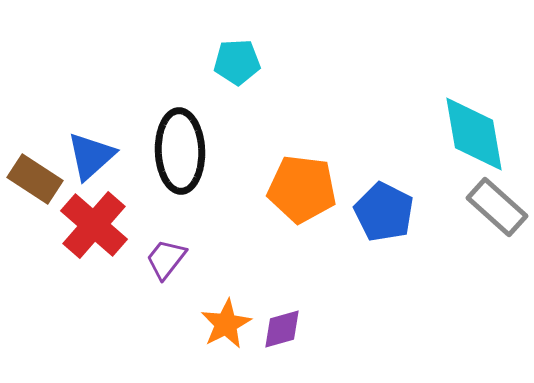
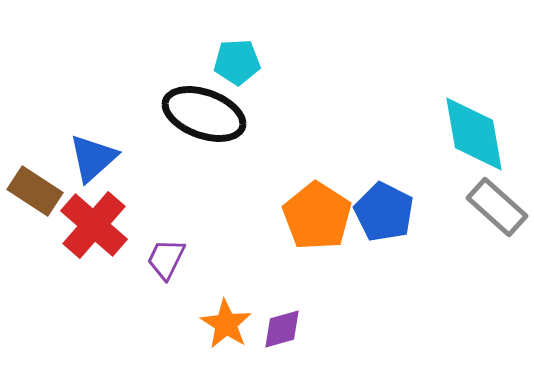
black ellipse: moved 24 px right, 37 px up; rotated 68 degrees counterclockwise
blue triangle: moved 2 px right, 2 px down
brown rectangle: moved 12 px down
orange pentagon: moved 15 px right, 27 px down; rotated 26 degrees clockwise
purple trapezoid: rotated 12 degrees counterclockwise
orange star: rotated 12 degrees counterclockwise
